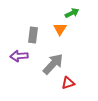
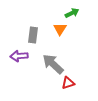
gray arrow: rotated 90 degrees counterclockwise
